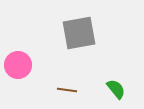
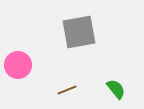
gray square: moved 1 px up
brown line: rotated 30 degrees counterclockwise
